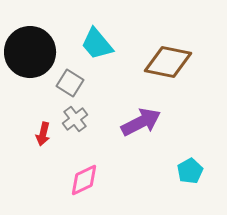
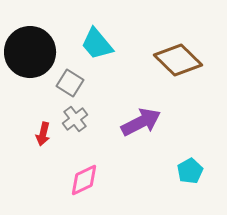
brown diamond: moved 10 px right, 2 px up; rotated 33 degrees clockwise
